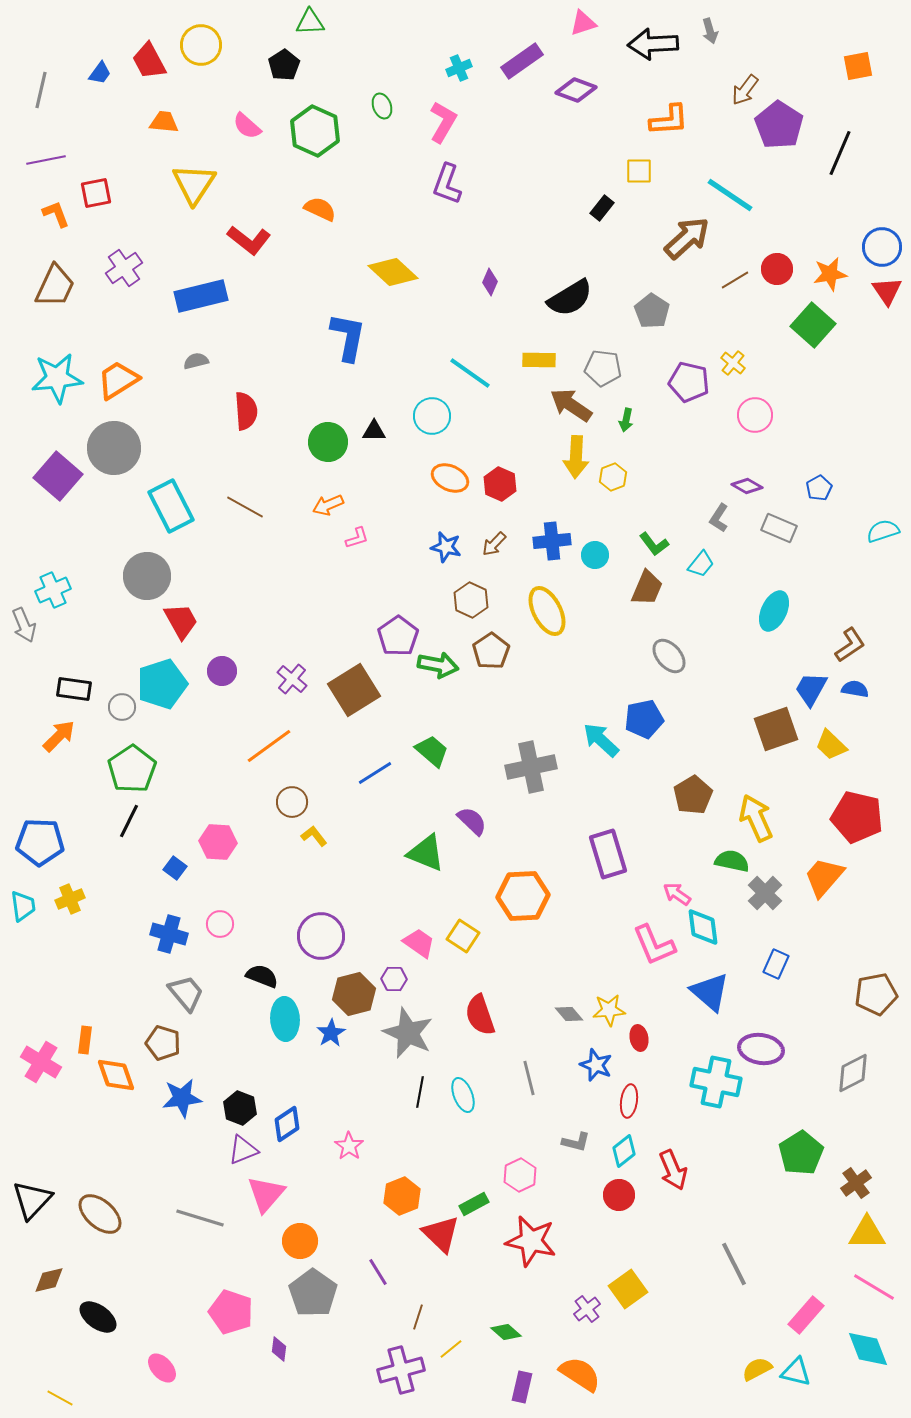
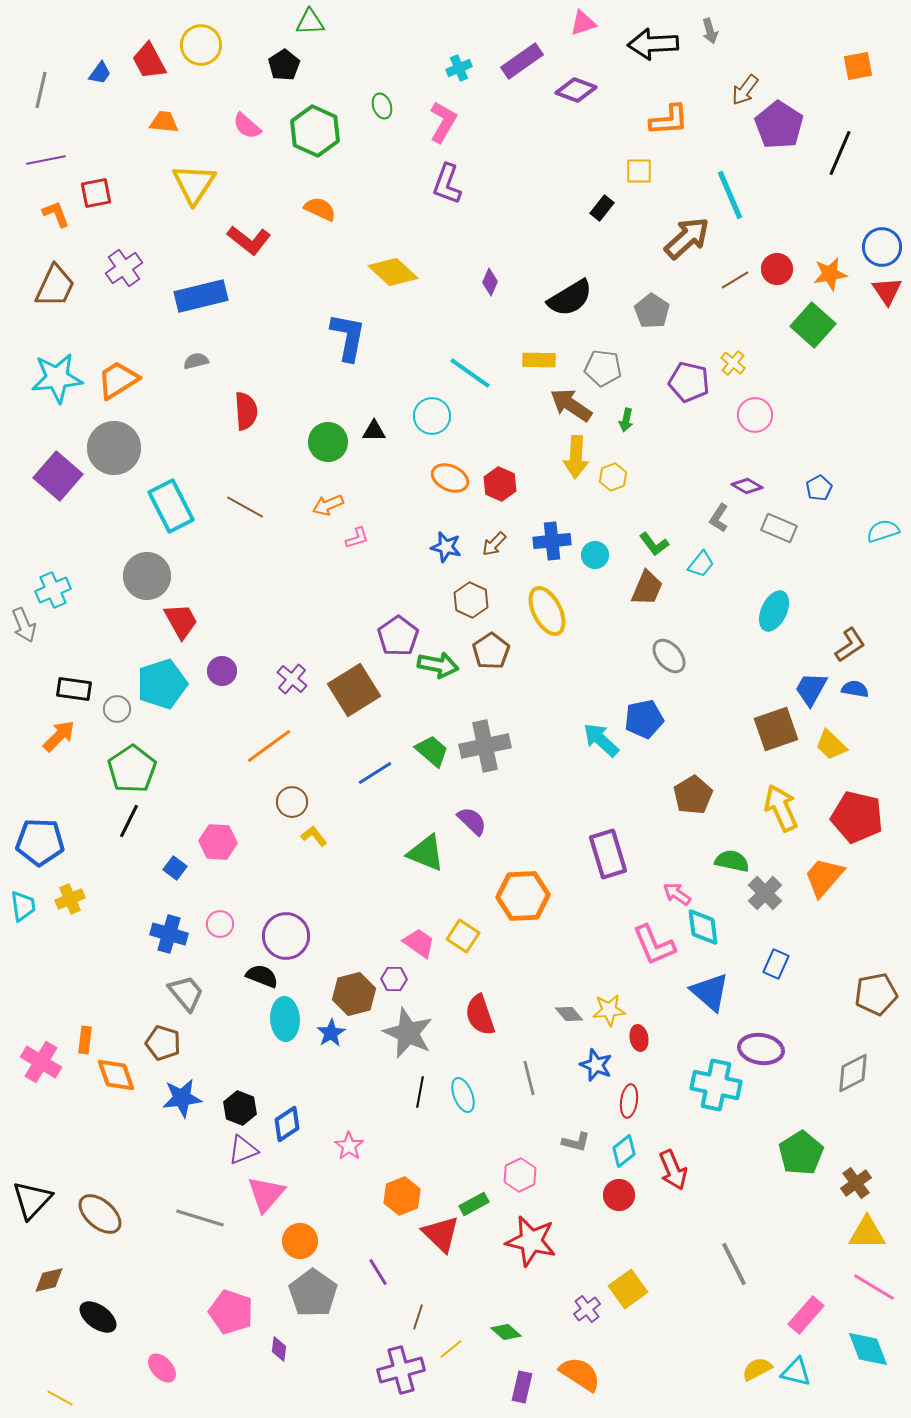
cyan line at (730, 195): rotated 33 degrees clockwise
gray circle at (122, 707): moved 5 px left, 2 px down
gray cross at (531, 767): moved 46 px left, 21 px up
yellow arrow at (756, 818): moved 25 px right, 10 px up
purple circle at (321, 936): moved 35 px left
cyan cross at (716, 1082): moved 3 px down
